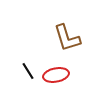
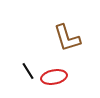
red ellipse: moved 2 px left, 2 px down
